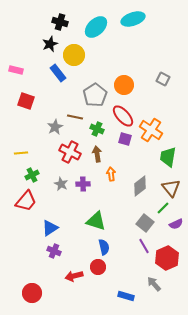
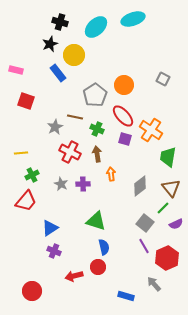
red circle at (32, 293): moved 2 px up
